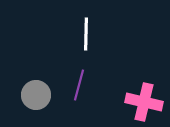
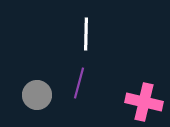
purple line: moved 2 px up
gray circle: moved 1 px right
